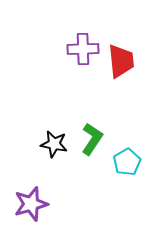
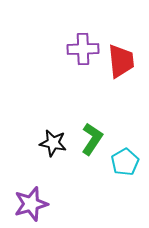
black star: moved 1 px left, 1 px up
cyan pentagon: moved 2 px left
